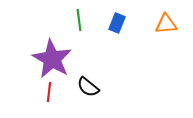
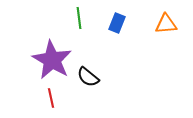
green line: moved 2 px up
purple star: moved 1 px down
black semicircle: moved 10 px up
red line: moved 2 px right, 6 px down; rotated 18 degrees counterclockwise
